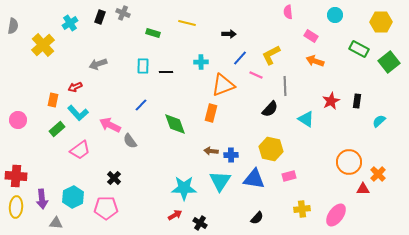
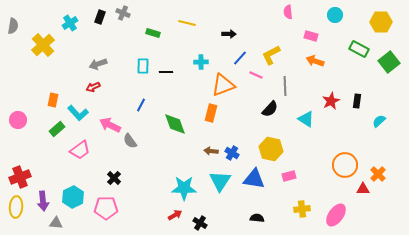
pink rectangle at (311, 36): rotated 16 degrees counterclockwise
red arrow at (75, 87): moved 18 px right
blue line at (141, 105): rotated 16 degrees counterclockwise
blue cross at (231, 155): moved 1 px right, 2 px up; rotated 32 degrees clockwise
orange circle at (349, 162): moved 4 px left, 3 px down
red cross at (16, 176): moved 4 px right, 1 px down; rotated 25 degrees counterclockwise
purple arrow at (42, 199): moved 1 px right, 2 px down
black semicircle at (257, 218): rotated 128 degrees counterclockwise
